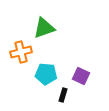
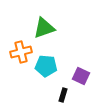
cyan pentagon: moved 8 px up
